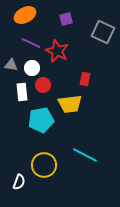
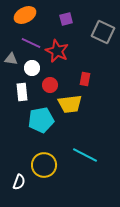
gray triangle: moved 6 px up
red circle: moved 7 px right
